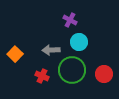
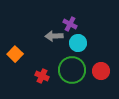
purple cross: moved 4 px down
cyan circle: moved 1 px left, 1 px down
gray arrow: moved 3 px right, 14 px up
red circle: moved 3 px left, 3 px up
